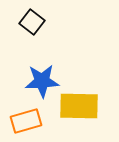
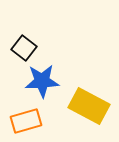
black square: moved 8 px left, 26 px down
yellow rectangle: moved 10 px right; rotated 27 degrees clockwise
